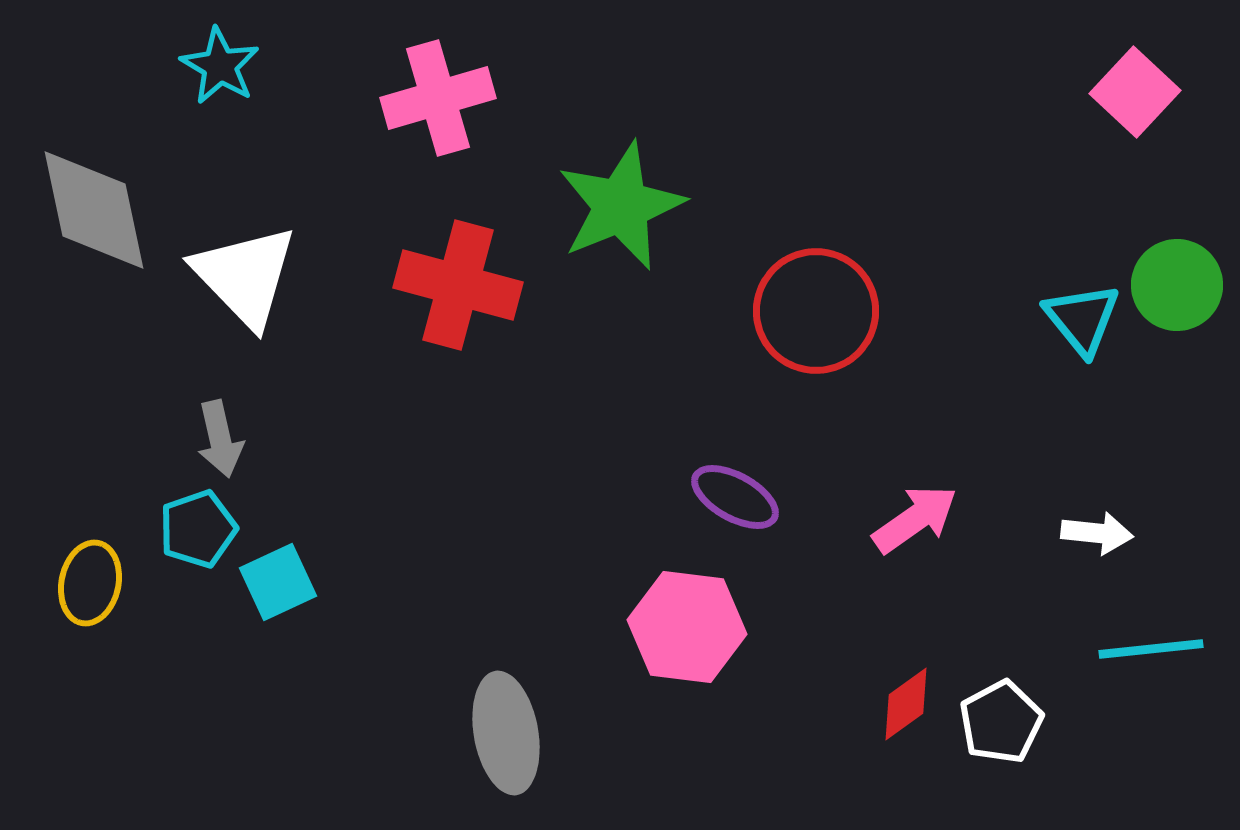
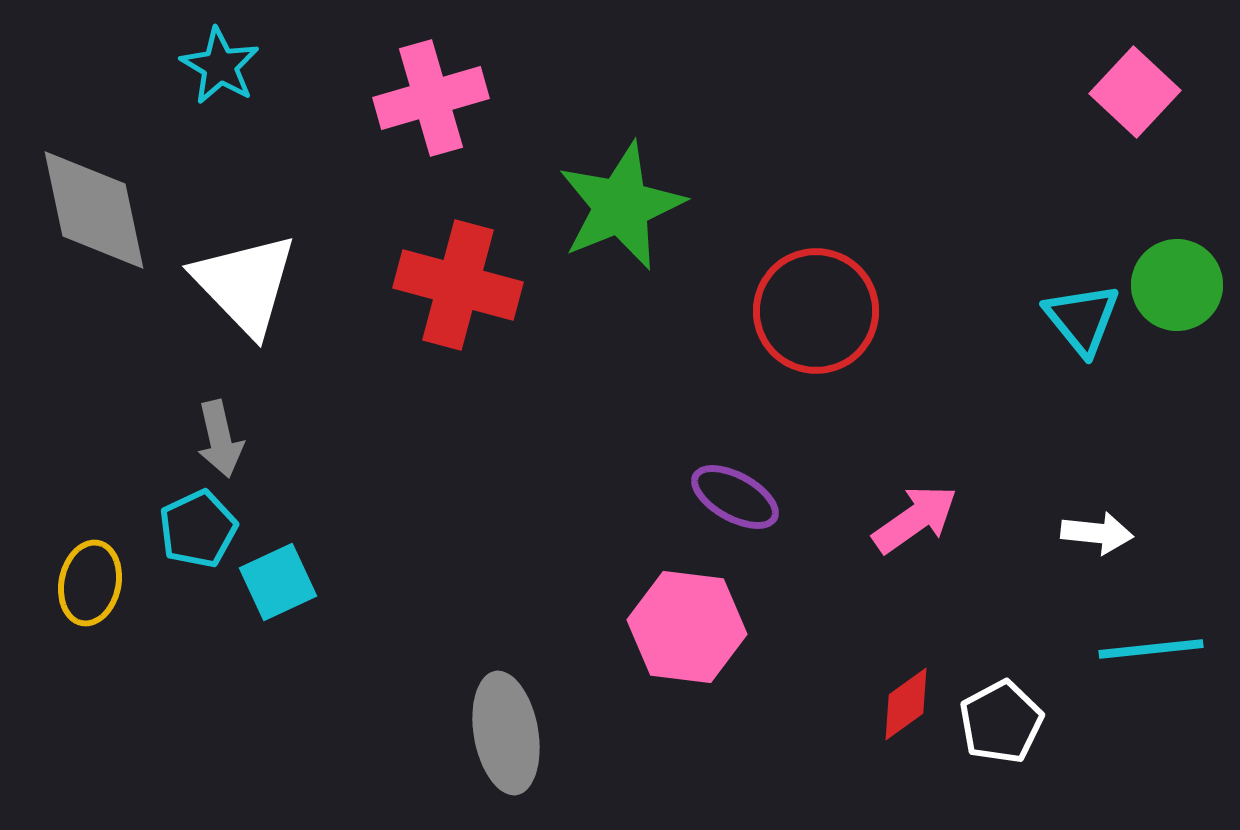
pink cross: moved 7 px left
white triangle: moved 8 px down
cyan pentagon: rotated 6 degrees counterclockwise
